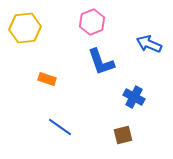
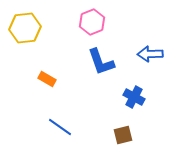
blue arrow: moved 1 px right, 10 px down; rotated 25 degrees counterclockwise
orange rectangle: rotated 12 degrees clockwise
